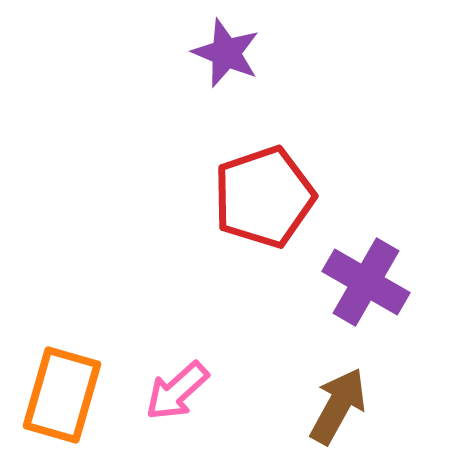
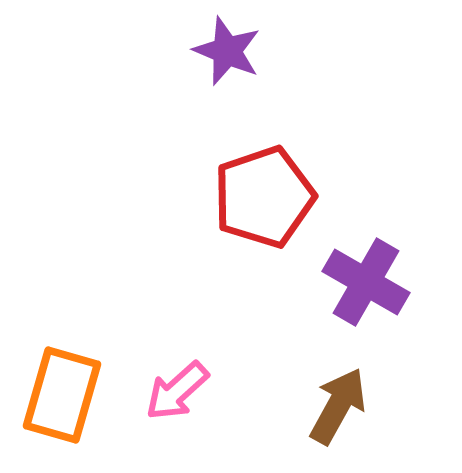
purple star: moved 1 px right, 2 px up
